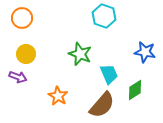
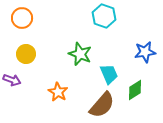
blue star: rotated 20 degrees counterclockwise
purple arrow: moved 6 px left, 3 px down
orange star: moved 4 px up
